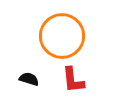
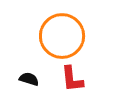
red L-shape: moved 1 px left, 1 px up
